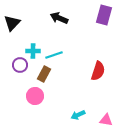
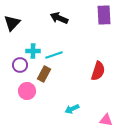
purple rectangle: rotated 18 degrees counterclockwise
pink circle: moved 8 px left, 5 px up
cyan arrow: moved 6 px left, 6 px up
